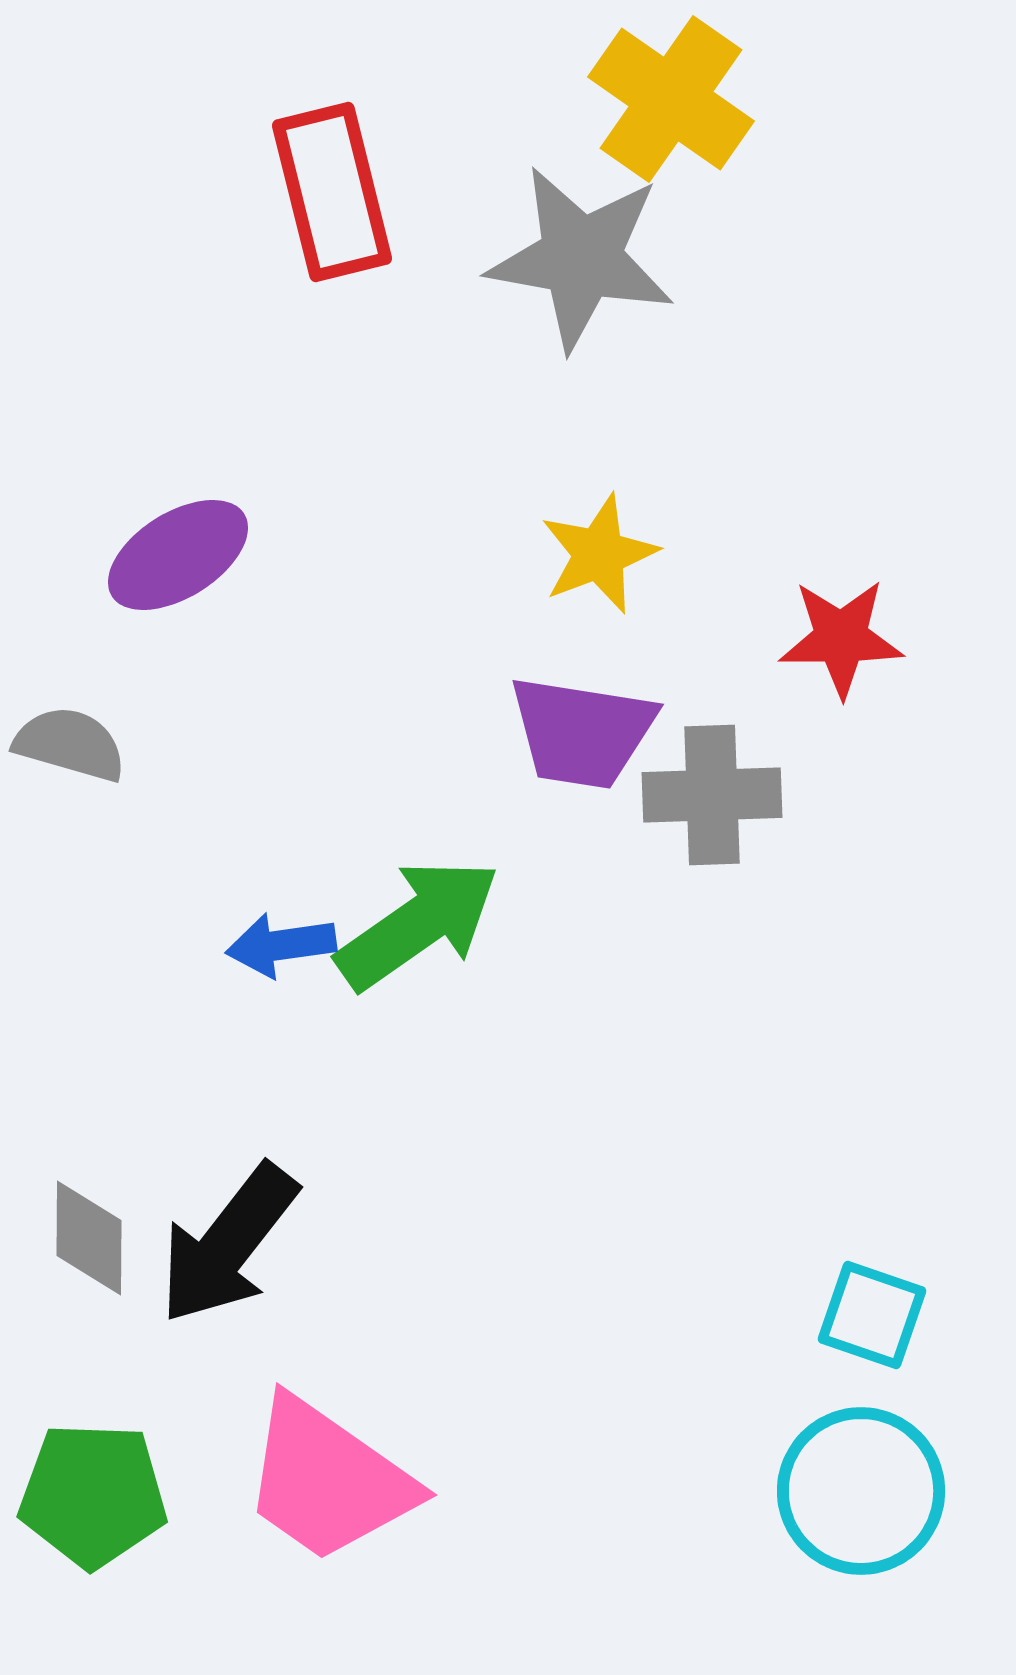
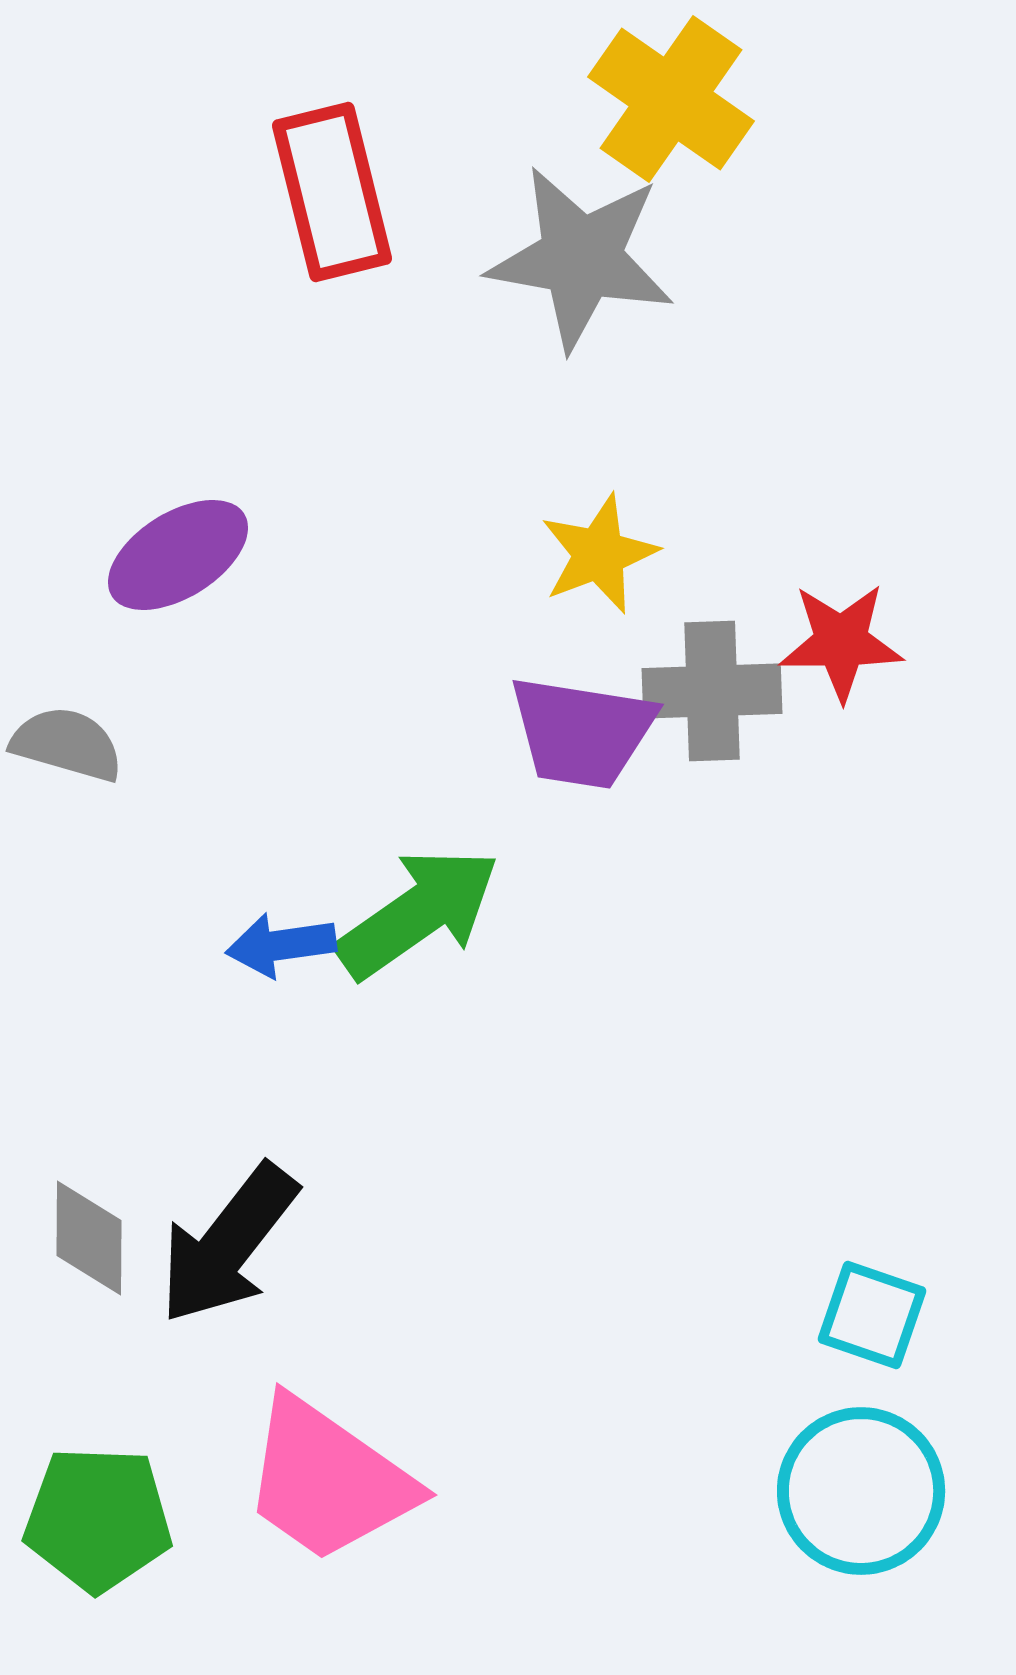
red star: moved 4 px down
gray semicircle: moved 3 px left
gray cross: moved 104 px up
green arrow: moved 11 px up
green pentagon: moved 5 px right, 24 px down
